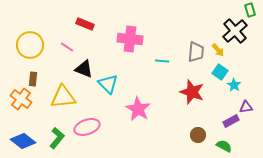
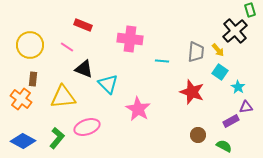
red rectangle: moved 2 px left, 1 px down
cyan star: moved 4 px right, 2 px down
blue diamond: rotated 10 degrees counterclockwise
